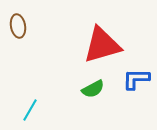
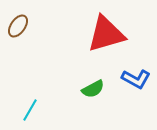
brown ellipse: rotated 45 degrees clockwise
red triangle: moved 4 px right, 11 px up
blue L-shape: rotated 152 degrees counterclockwise
